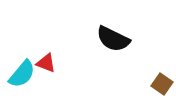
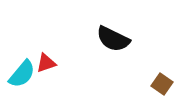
red triangle: rotated 40 degrees counterclockwise
